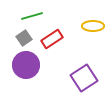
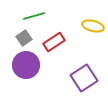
green line: moved 2 px right
yellow ellipse: rotated 15 degrees clockwise
red rectangle: moved 2 px right, 3 px down
